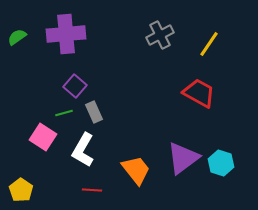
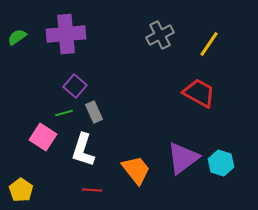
white L-shape: rotated 12 degrees counterclockwise
